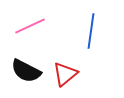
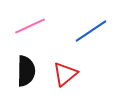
blue line: rotated 48 degrees clockwise
black semicircle: rotated 116 degrees counterclockwise
